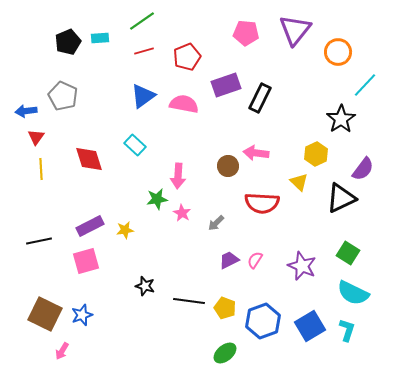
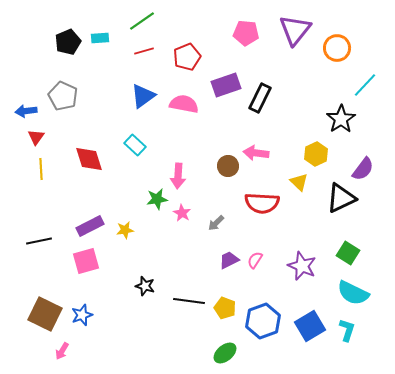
orange circle at (338, 52): moved 1 px left, 4 px up
